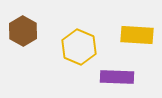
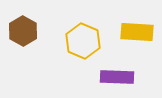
yellow rectangle: moved 3 px up
yellow hexagon: moved 4 px right, 6 px up
